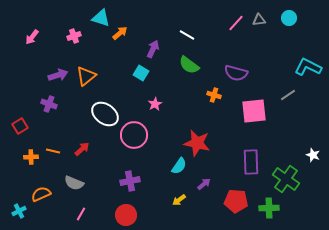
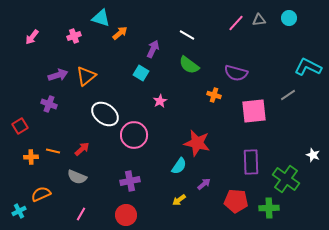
pink star at (155, 104): moved 5 px right, 3 px up
gray semicircle at (74, 183): moved 3 px right, 6 px up
